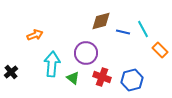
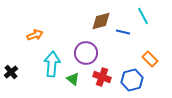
cyan line: moved 13 px up
orange rectangle: moved 10 px left, 9 px down
green triangle: moved 1 px down
